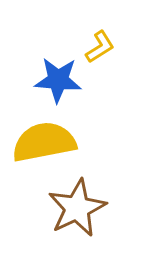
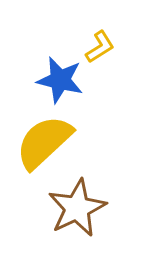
blue star: moved 2 px right; rotated 9 degrees clockwise
yellow semicircle: rotated 32 degrees counterclockwise
